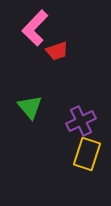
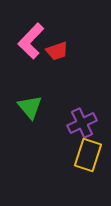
pink L-shape: moved 4 px left, 13 px down
purple cross: moved 1 px right, 2 px down
yellow rectangle: moved 1 px right, 1 px down
